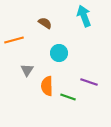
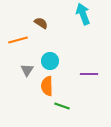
cyan arrow: moved 1 px left, 2 px up
brown semicircle: moved 4 px left
orange line: moved 4 px right
cyan circle: moved 9 px left, 8 px down
purple line: moved 8 px up; rotated 18 degrees counterclockwise
green line: moved 6 px left, 9 px down
